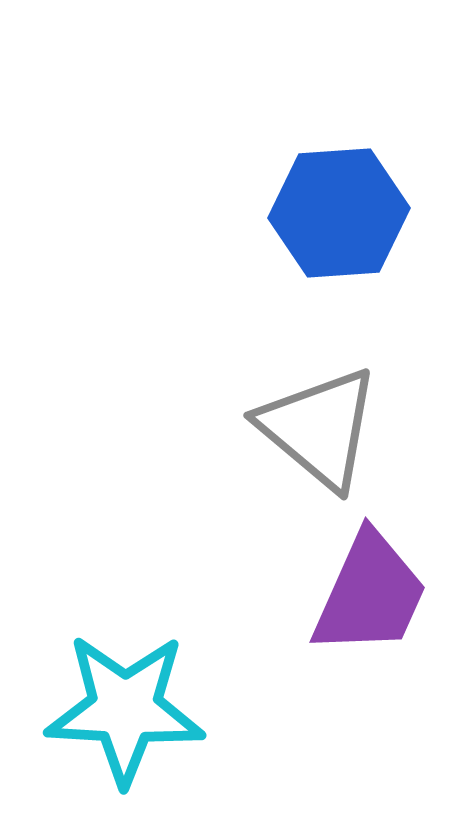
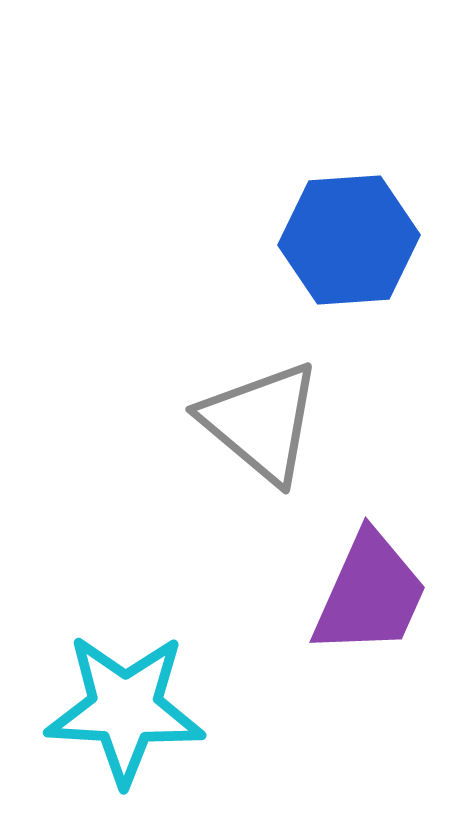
blue hexagon: moved 10 px right, 27 px down
gray triangle: moved 58 px left, 6 px up
